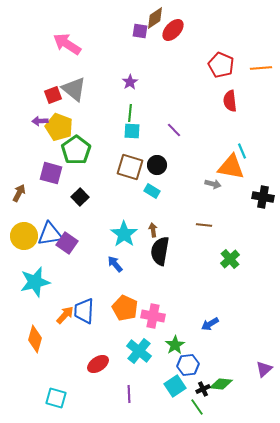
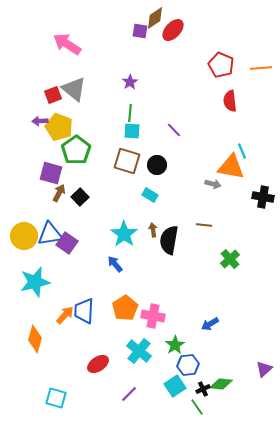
brown square at (130, 167): moved 3 px left, 6 px up
cyan rectangle at (152, 191): moved 2 px left, 4 px down
brown arrow at (19, 193): moved 40 px right
black semicircle at (160, 251): moved 9 px right, 11 px up
orange pentagon at (125, 308): rotated 15 degrees clockwise
purple line at (129, 394): rotated 48 degrees clockwise
